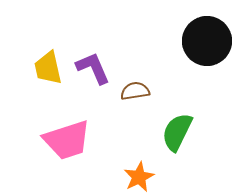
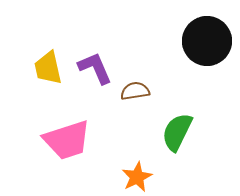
purple L-shape: moved 2 px right
orange star: moved 2 px left
